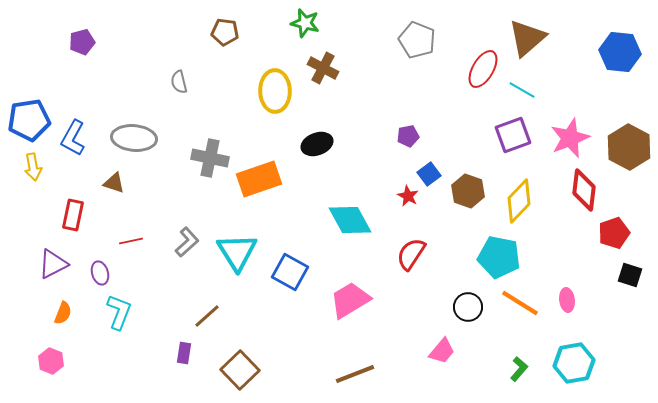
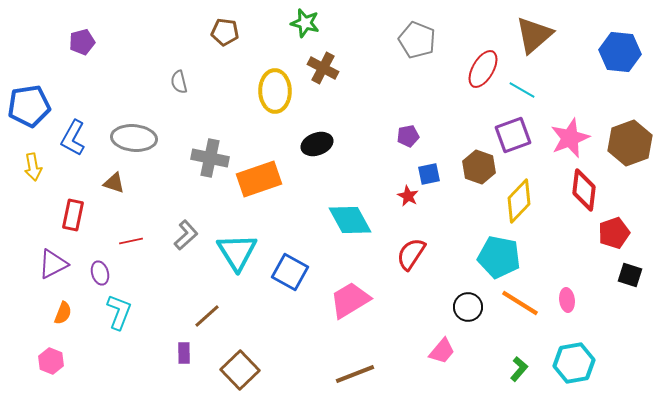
brown triangle at (527, 38): moved 7 px right, 3 px up
blue pentagon at (29, 120): moved 14 px up
brown hexagon at (629, 147): moved 1 px right, 4 px up; rotated 12 degrees clockwise
blue square at (429, 174): rotated 25 degrees clockwise
brown hexagon at (468, 191): moved 11 px right, 24 px up
gray L-shape at (187, 242): moved 1 px left, 7 px up
purple rectangle at (184, 353): rotated 10 degrees counterclockwise
